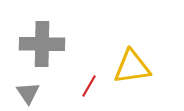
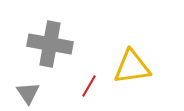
gray cross: moved 8 px right; rotated 9 degrees clockwise
